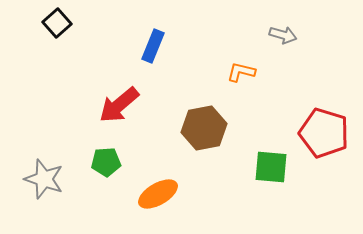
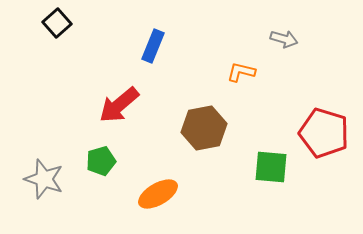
gray arrow: moved 1 px right, 4 px down
green pentagon: moved 5 px left, 1 px up; rotated 12 degrees counterclockwise
